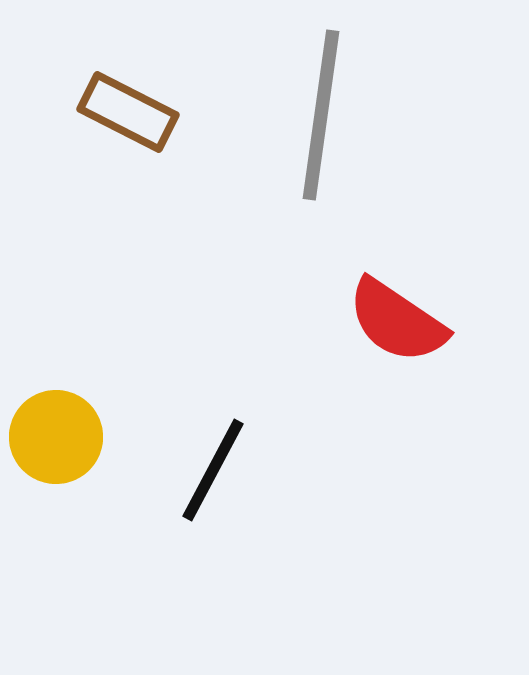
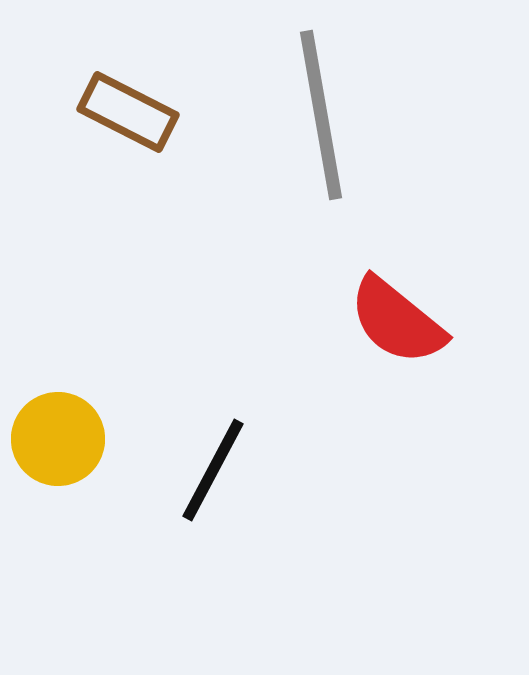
gray line: rotated 18 degrees counterclockwise
red semicircle: rotated 5 degrees clockwise
yellow circle: moved 2 px right, 2 px down
